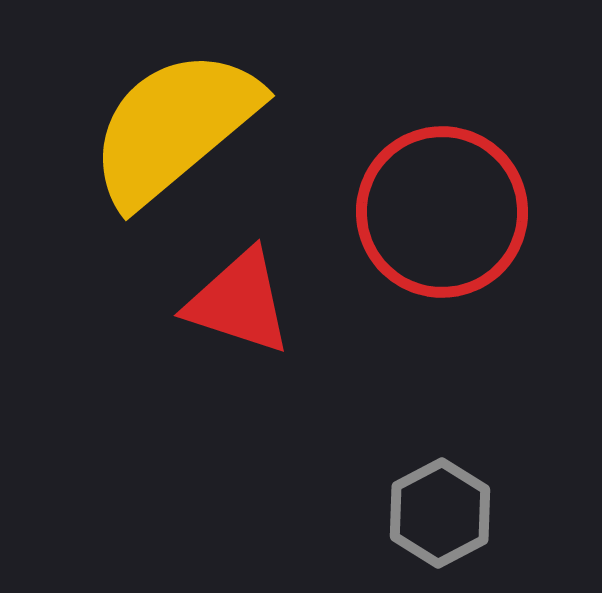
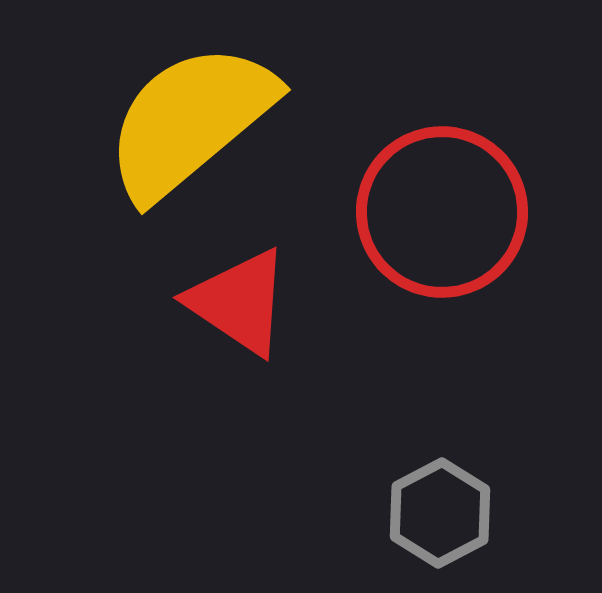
yellow semicircle: moved 16 px right, 6 px up
red triangle: rotated 16 degrees clockwise
